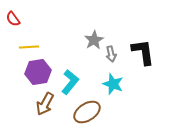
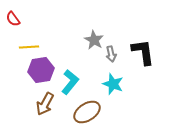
gray star: rotated 12 degrees counterclockwise
purple hexagon: moved 3 px right, 2 px up
